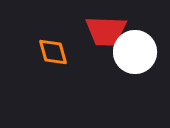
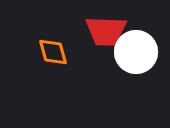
white circle: moved 1 px right
